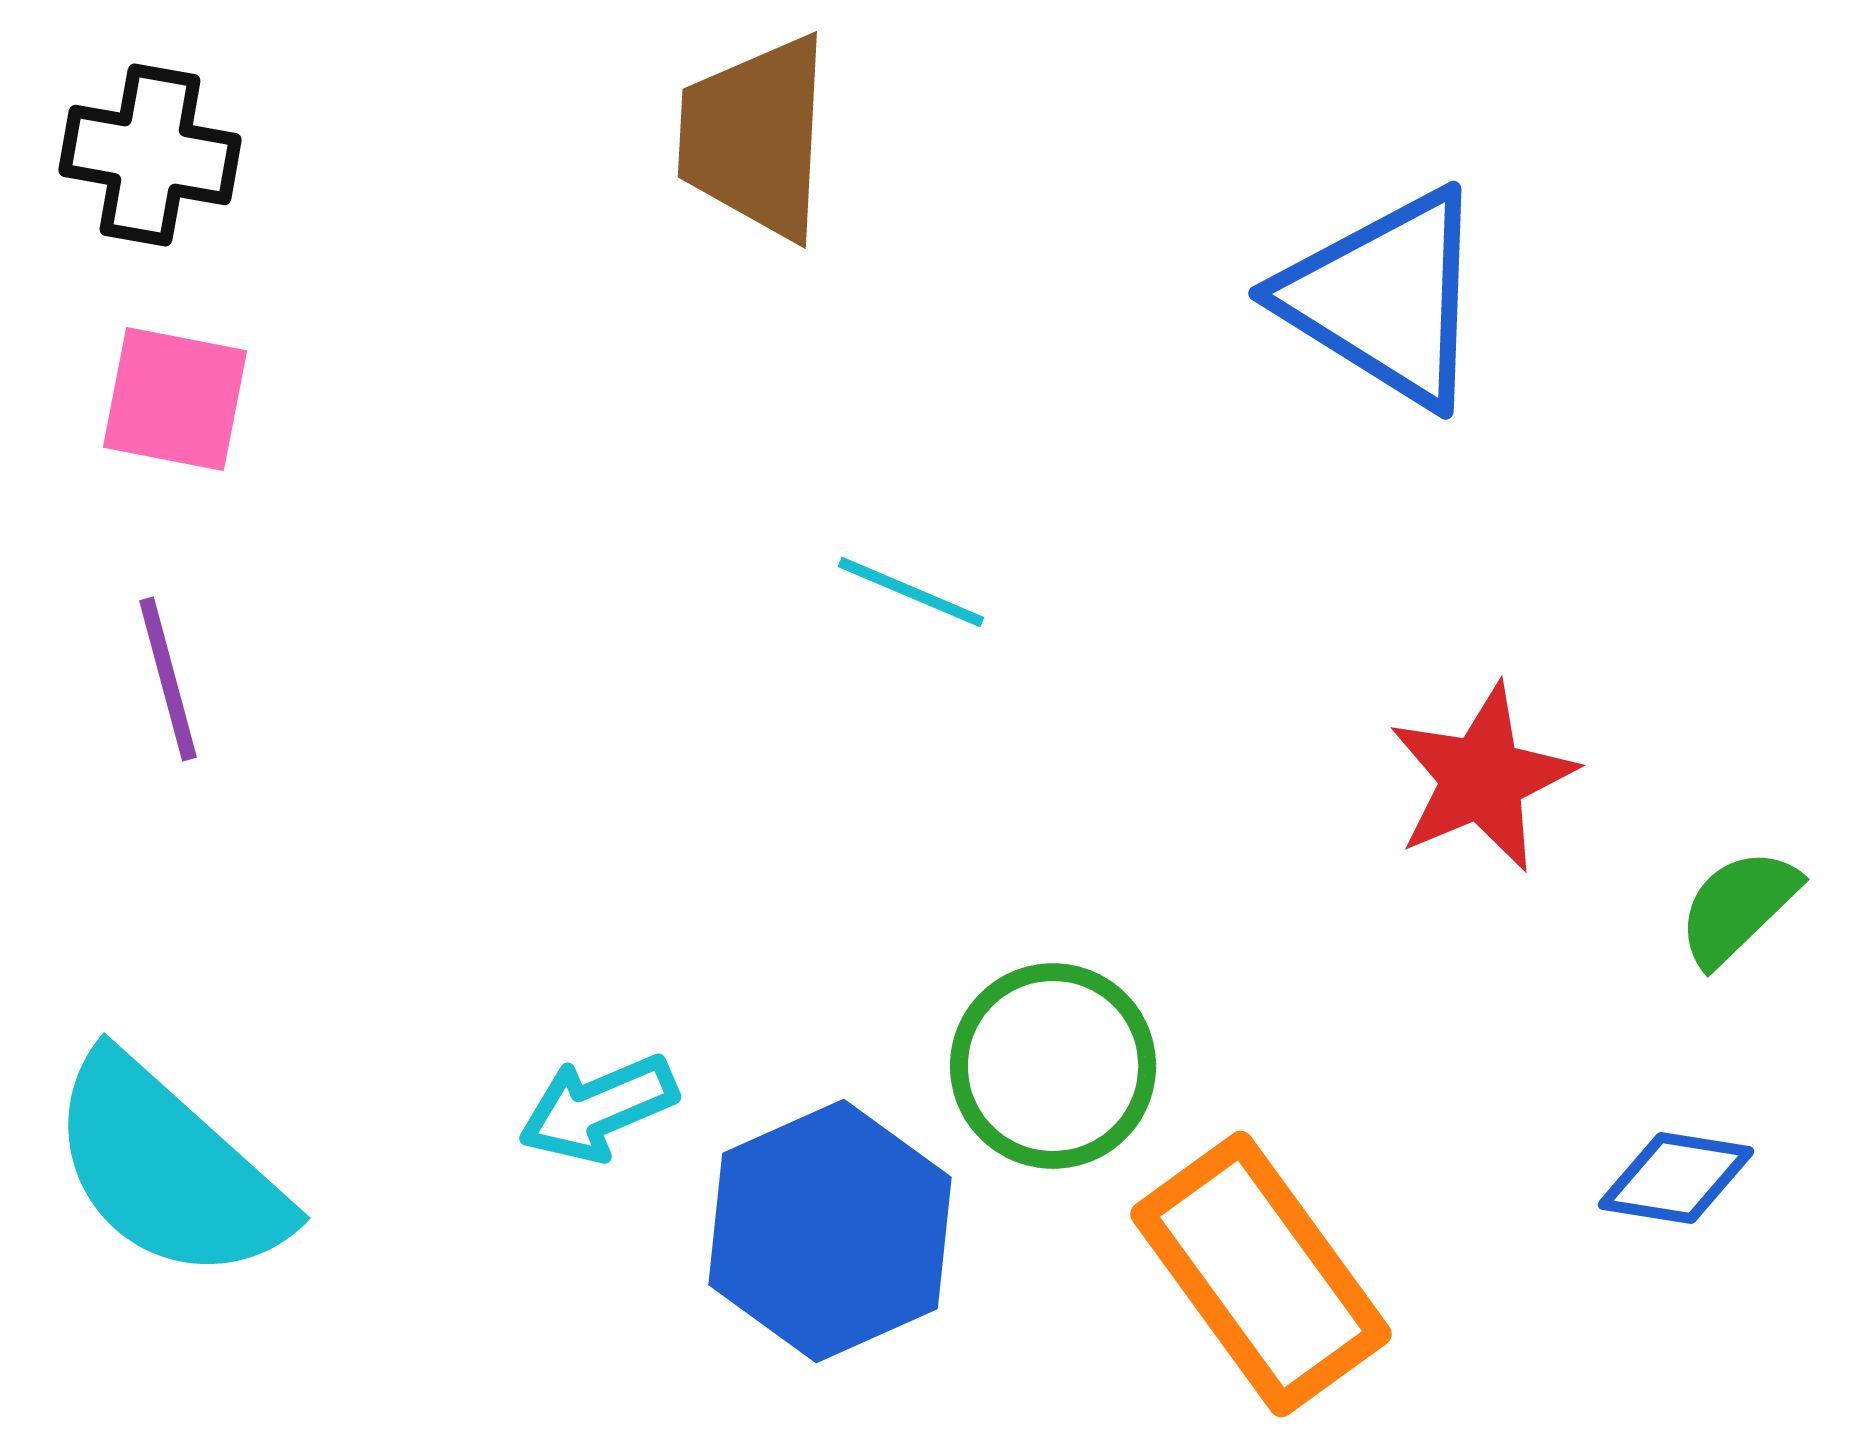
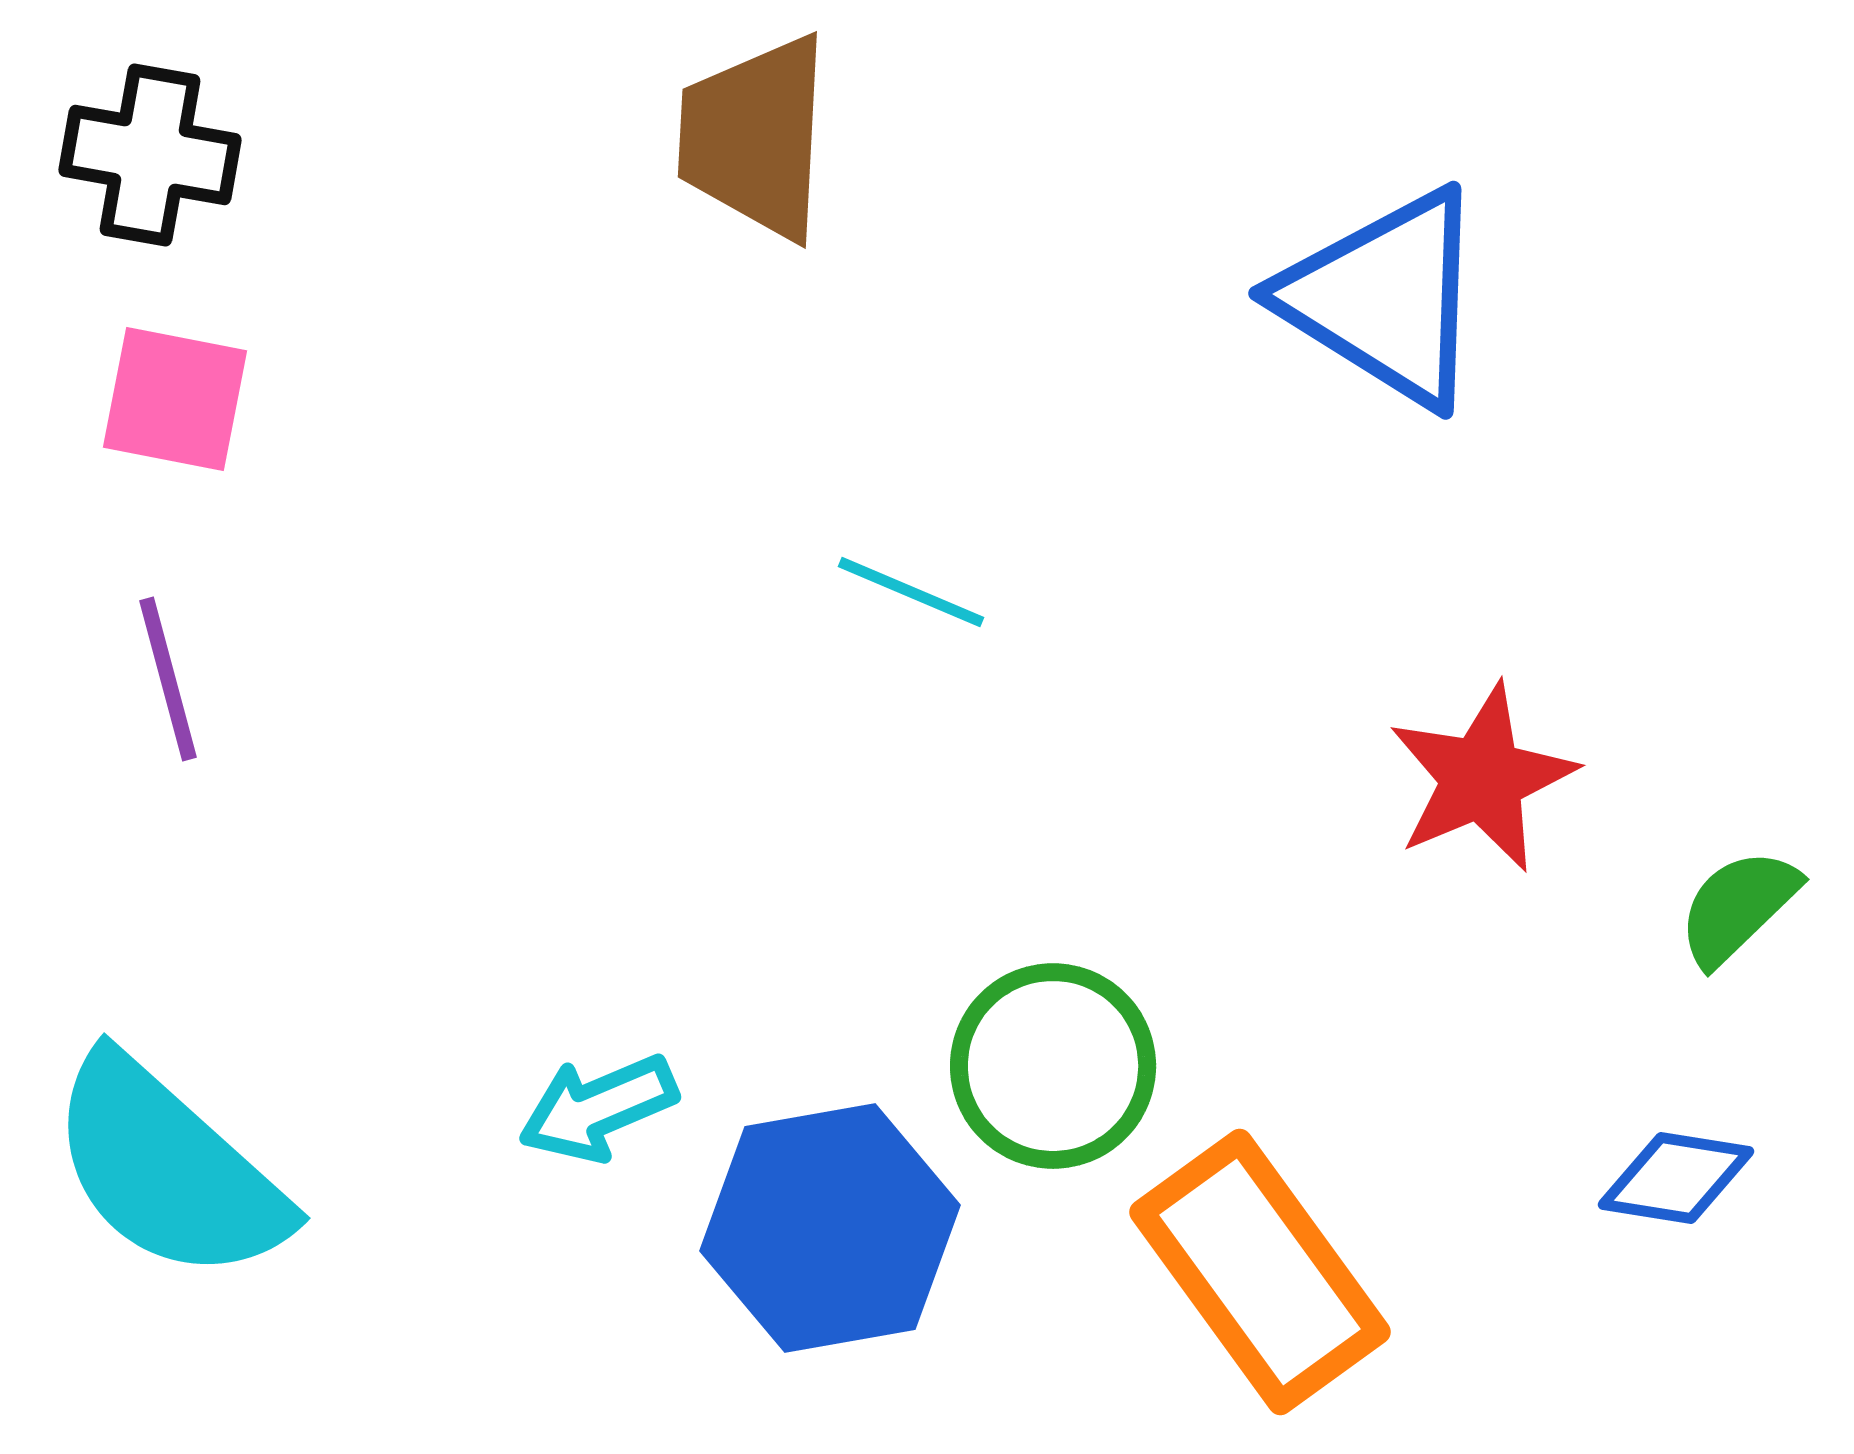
blue hexagon: moved 3 px up; rotated 14 degrees clockwise
orange rectangle: moved 1 px left, 2 px up
